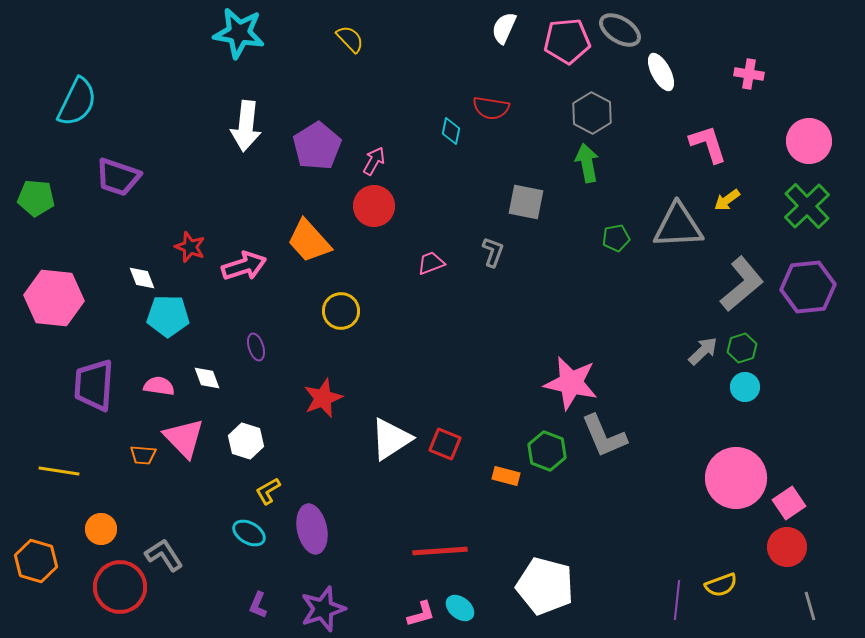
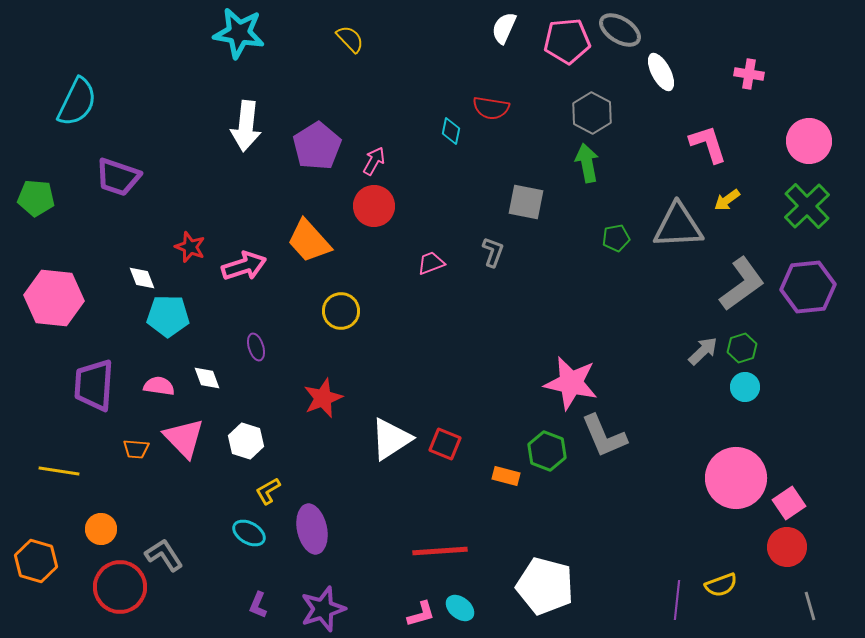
gray L-shape at (742, 284): rotated 4 degrees clockwise
orange trapezoid at (143, 455): moved 7 px left, 6 px up
